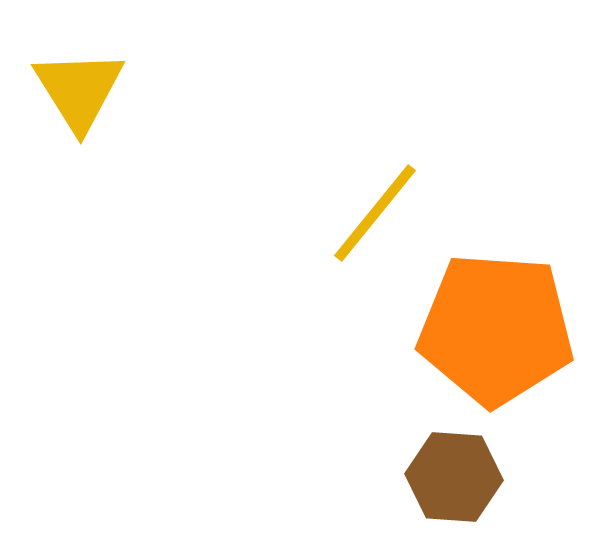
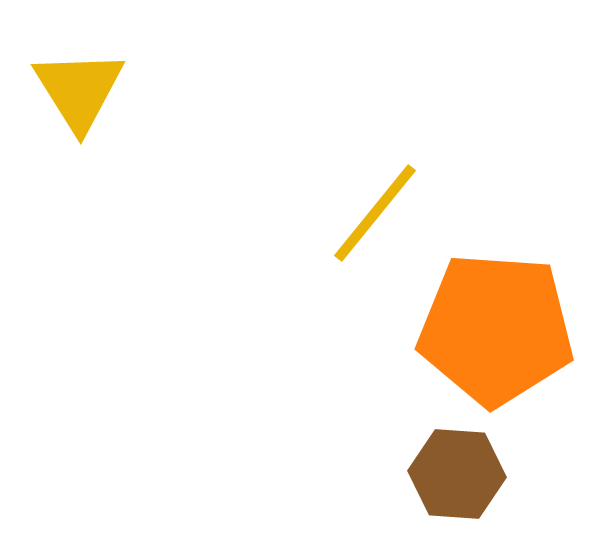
brown hexagon: moved 3 px right, 3 px up
